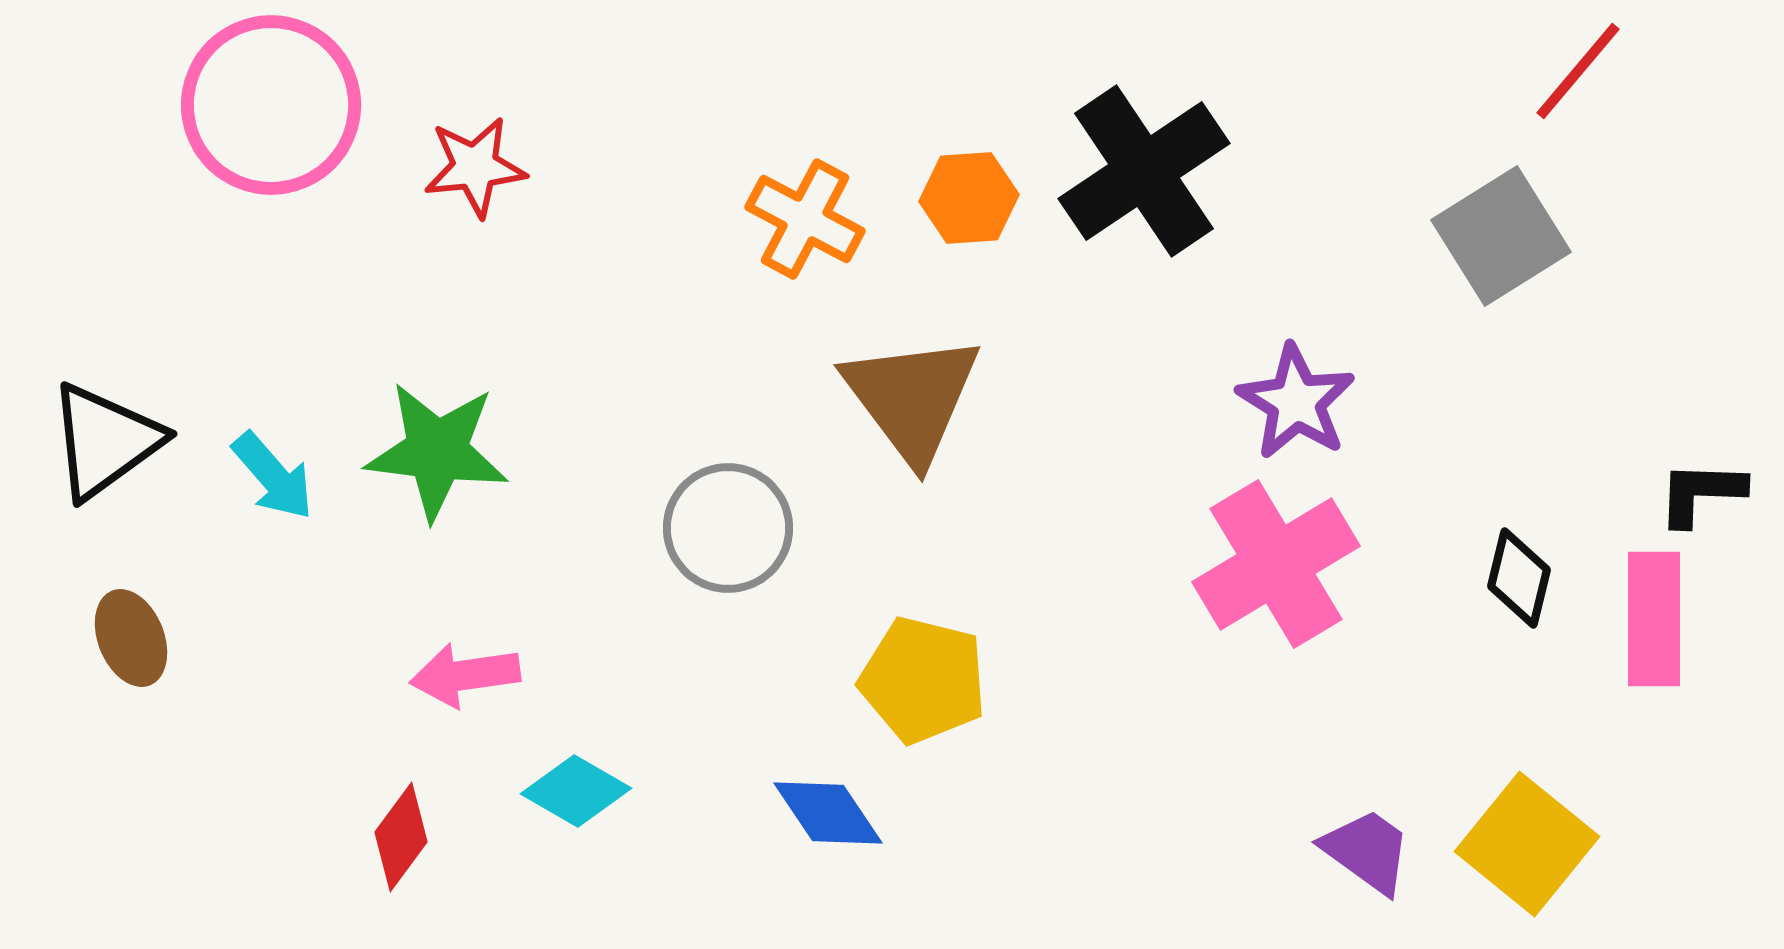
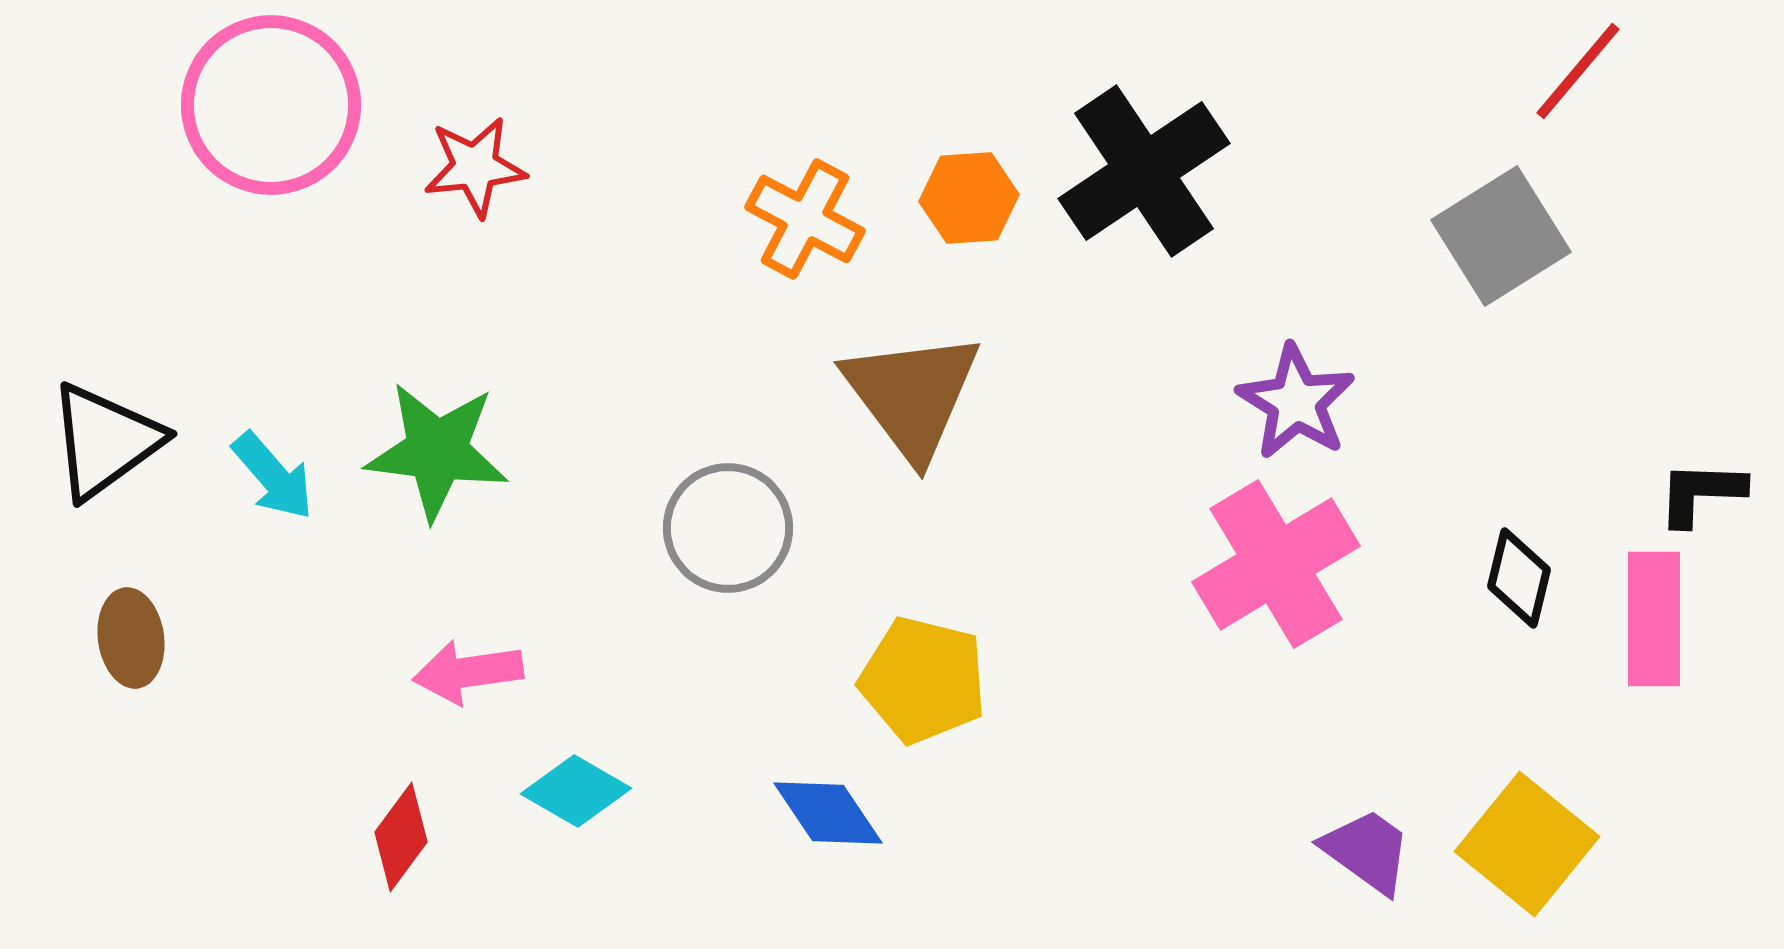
brown triangle: moved 3 px up
brown ellipse: rotated 14 degrees clockwise
pink arrow: moved 3 px right, 3 px up
